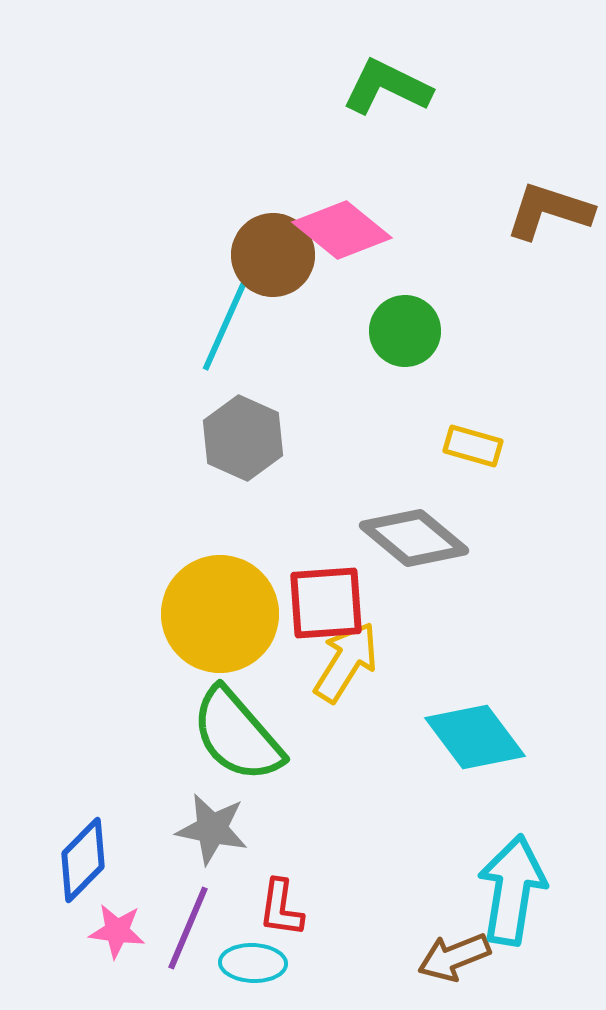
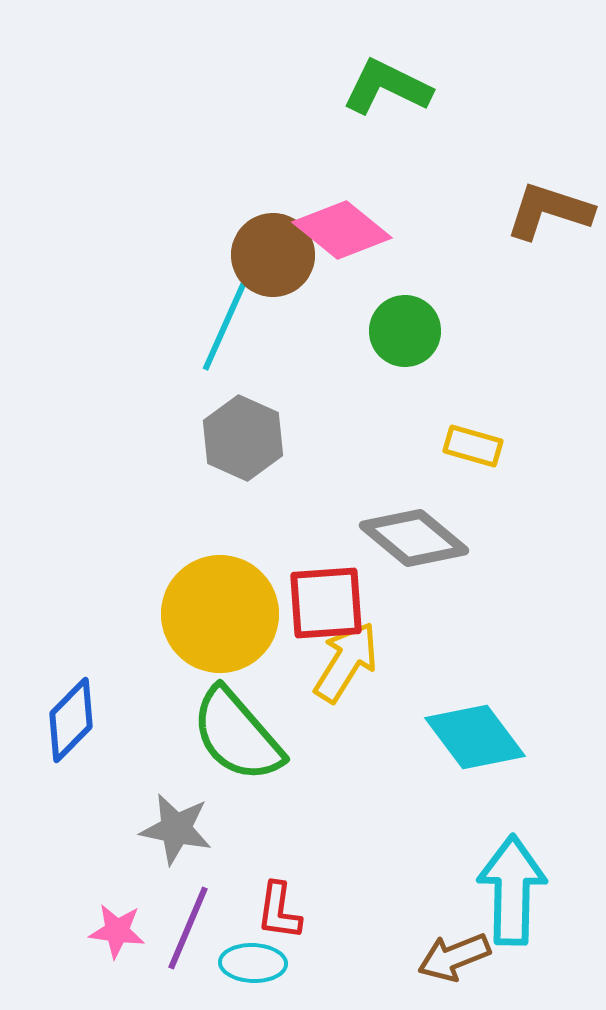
gray star: moved 36 px left
blue diamond: moved 12 px left, 140 px up
cyan arrow: rotated 8 degrees counterclockwise
red L-shape: moved 2 px left, 3 px down
